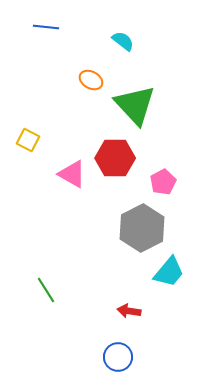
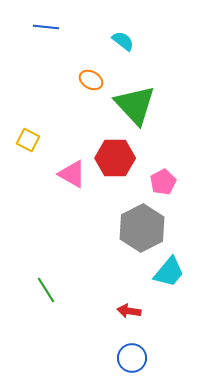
blue circle: moved 14 px right, 1 px down
